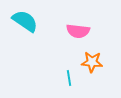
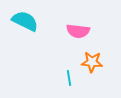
cyan semicircle: rotated 8 degrees counterclockwise
